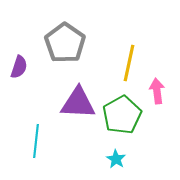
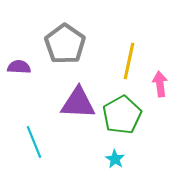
gray pentagon: moved 1 px down
yellow line: moved 2 px up
purple semicircle: rotated 105 degrees counterclockwise
pink arrow: moved 3 px right, 7 px up
cyan line: moved 2 px left, 1 px down; rotated 28 degrees counterclockwise
cyan star: moved 1 px left
